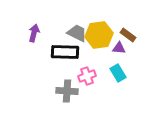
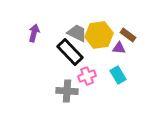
black rectangle: moved 5 px right; rotated 44 degrees clockwise
cyan rectangle: moved 2 px down
